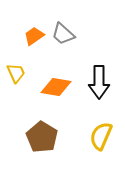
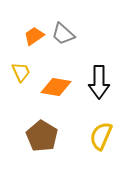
yellow trapezoid: moved 5 px right, 1 px up
brown pentagon: moved 1 px up
